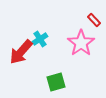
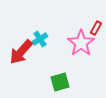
red rectangle: moved 2 px right, 8 px down; rotated 72 degrees clockwise
green square: moved 4 px right
